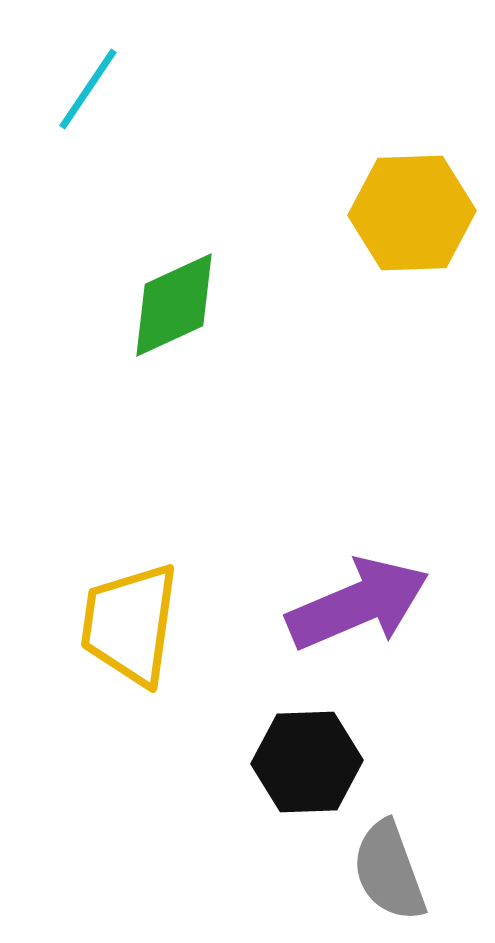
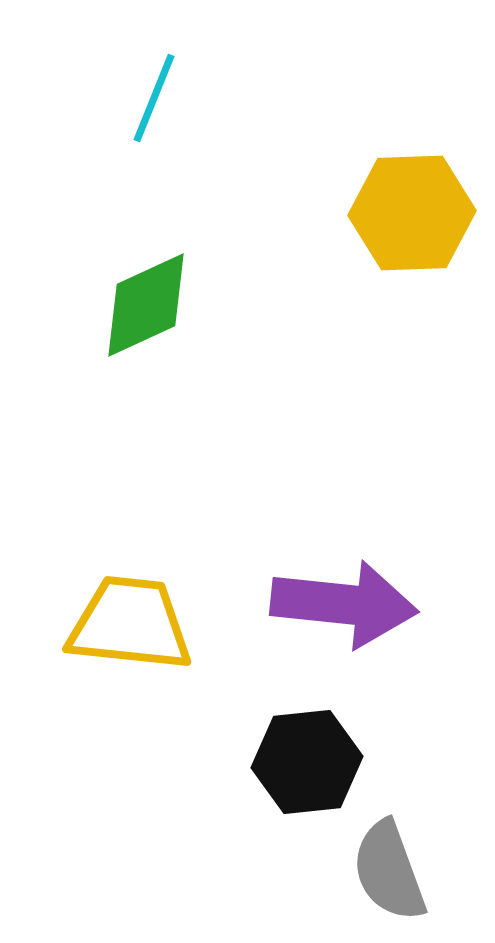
cyan line: moved 66 px right, 9 px down; rotated 12 degrees counterclockwise
green diamond: moved 28 px left
purple arrow: moved 14 px left; rotated 29 degrees clockwise
yellow trapezoid: rotated 88 degrees clockwise
black hexagon: rotated 4 degrees counterclockwise
